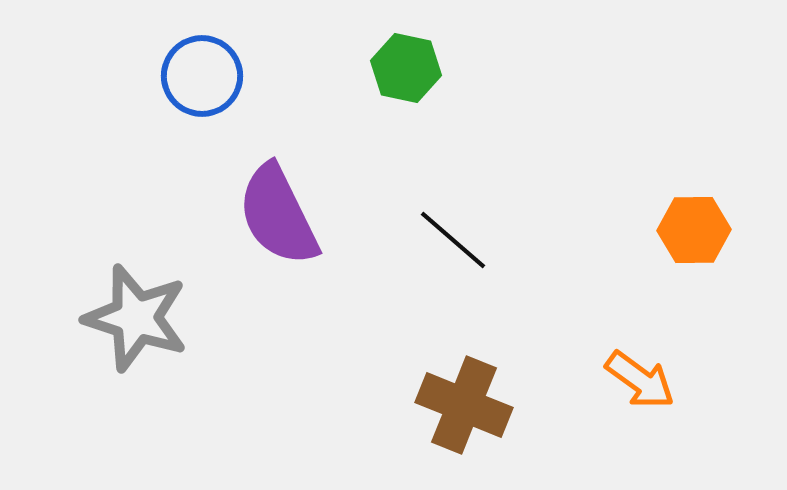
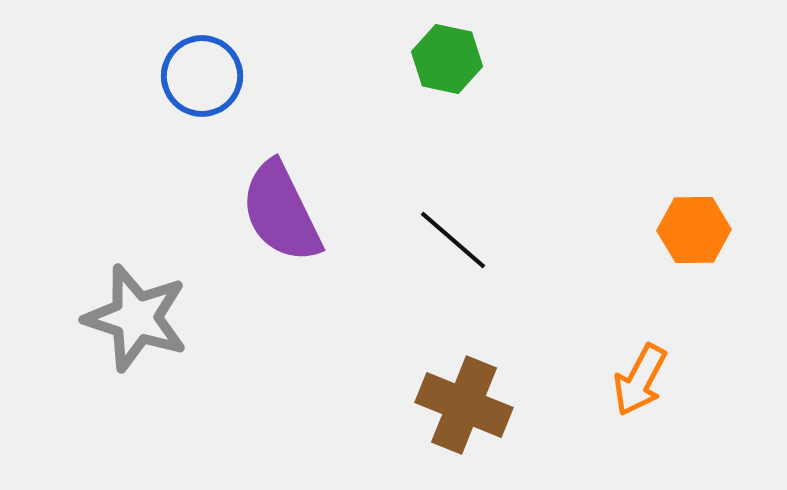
green hexagon: moved 41 px right, 9 px up
purple semicircle: moved 3 px right, 3 px up
orange arrow: rotated 82 degrees clockwise
